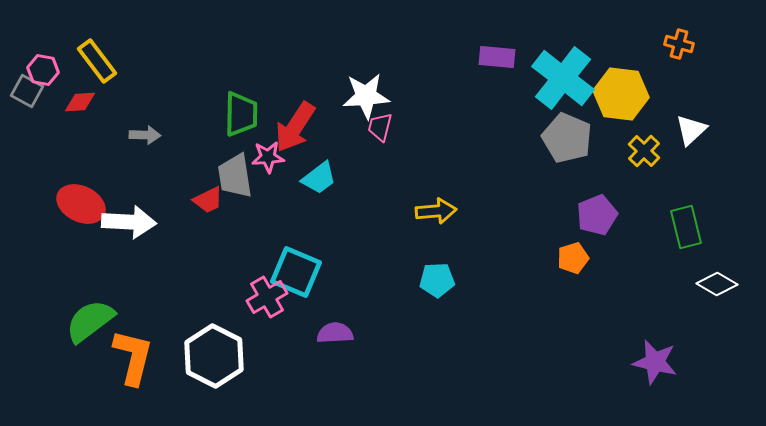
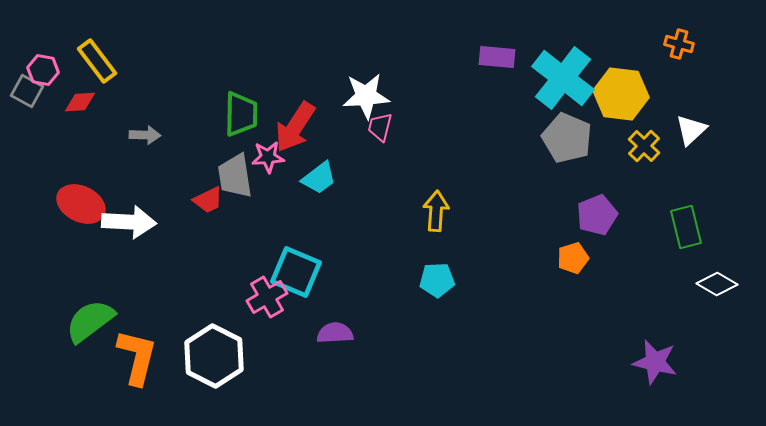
yellow cross: moved 5 px up
yellow arrow: rotated 81 degrees counterclockwise
orange L-shape: moved 4 px right
